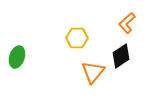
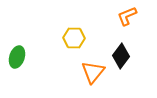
orange L-shape: moved 7 px up; rotated 20 degrees clockwise
yellow hexagon: moved 3 px left
black diamond: rotated 20 degrees counterclockwise
